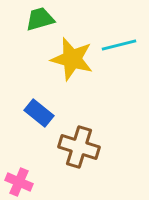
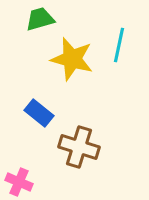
cyan line: rotated 64 degrees counterclockwise
